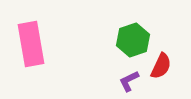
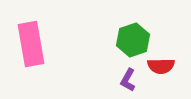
red semicircle: rotated 64 degrees clockwise
purple L-shape: moved 1 px left, 1 px up; rotated 35 degrees counterclockwise
